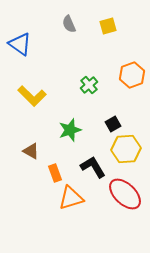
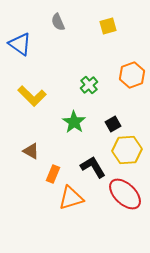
gray semicircle: moved 11 px left, 2 px up
green star: moved 4 px right, 8 px up; rotated 20 degrees counterclockwise
yellow hexagon: moved 1 px right, 1 px down
orange rectangle: moved 2 px left, 1 px down; rotated 42 degrees clockwise
